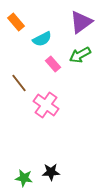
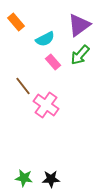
purple triangle: moved 2 px left, 3 px down
cyan semicircle: moved 3 px right
green arrow: rotated 20 degrees counterclockwise
pink rectangle: moved 2 px up
brown line: moved 4 px right, 3 px down
black star: moved 7 px down
